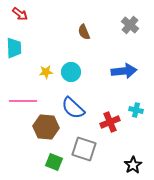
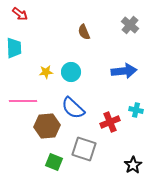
brown hexagon: moved 1 px right, 1 px up; rotated 10 degrees counterclockwise
